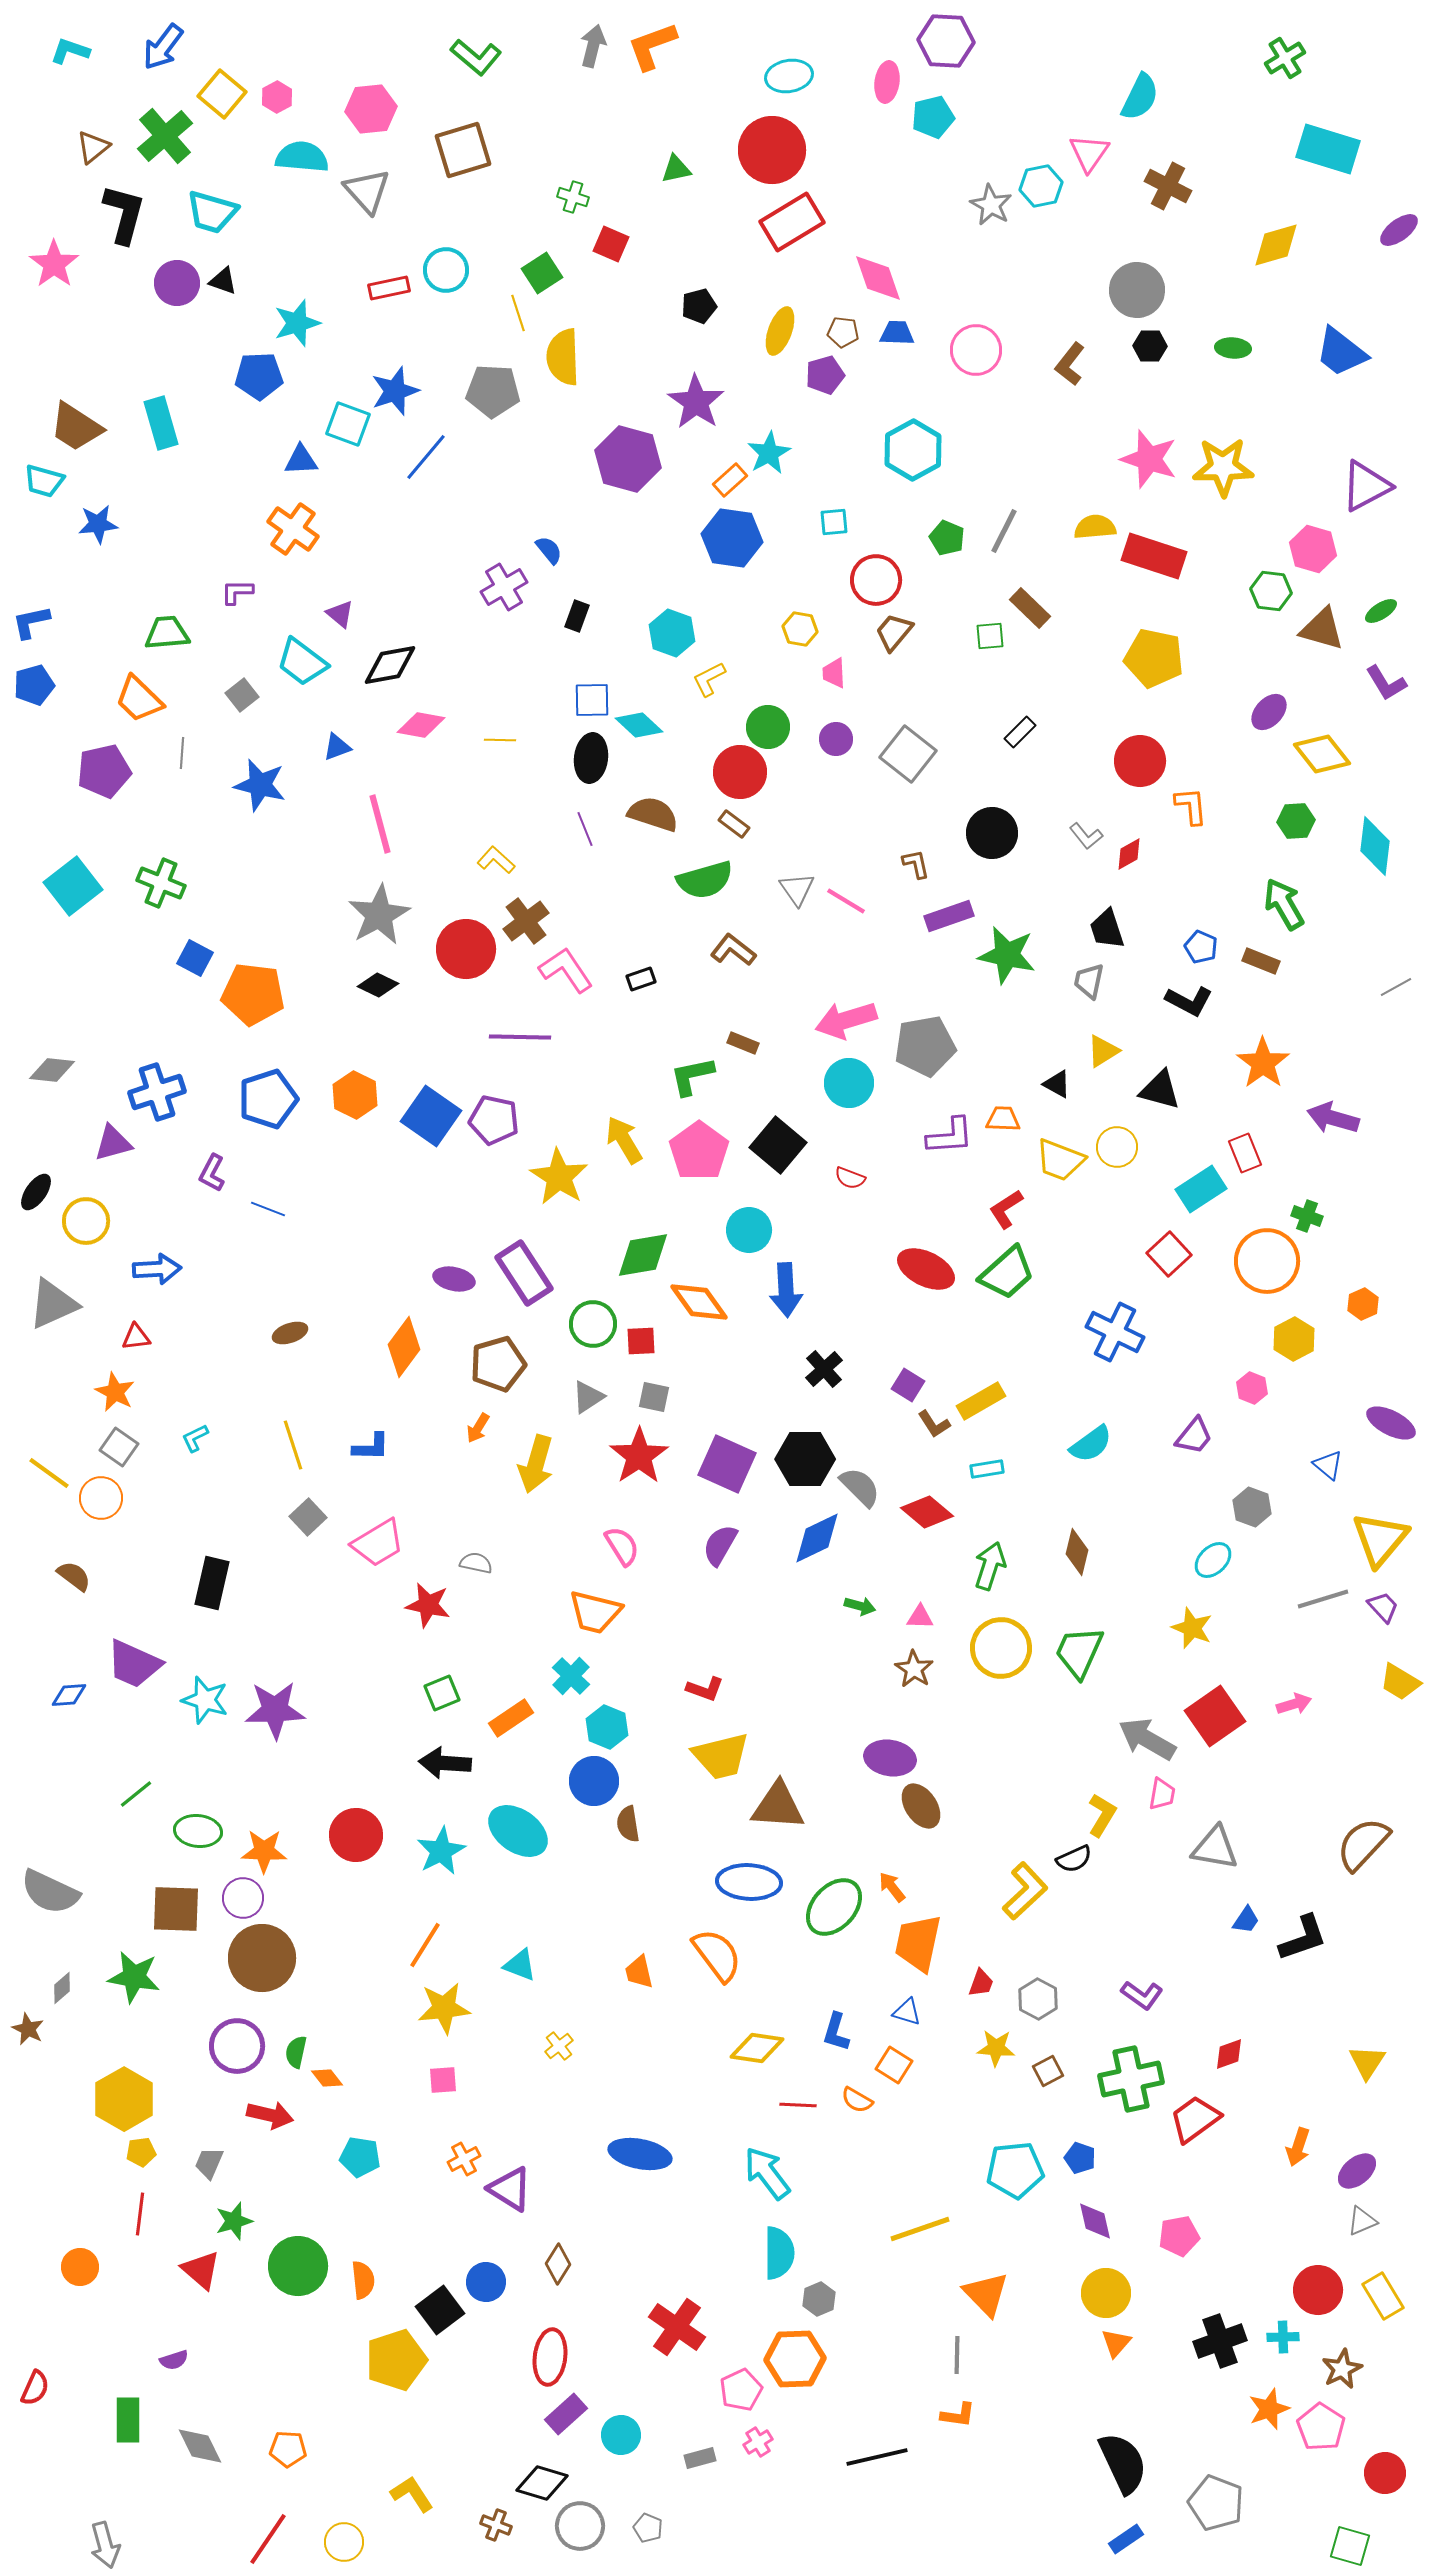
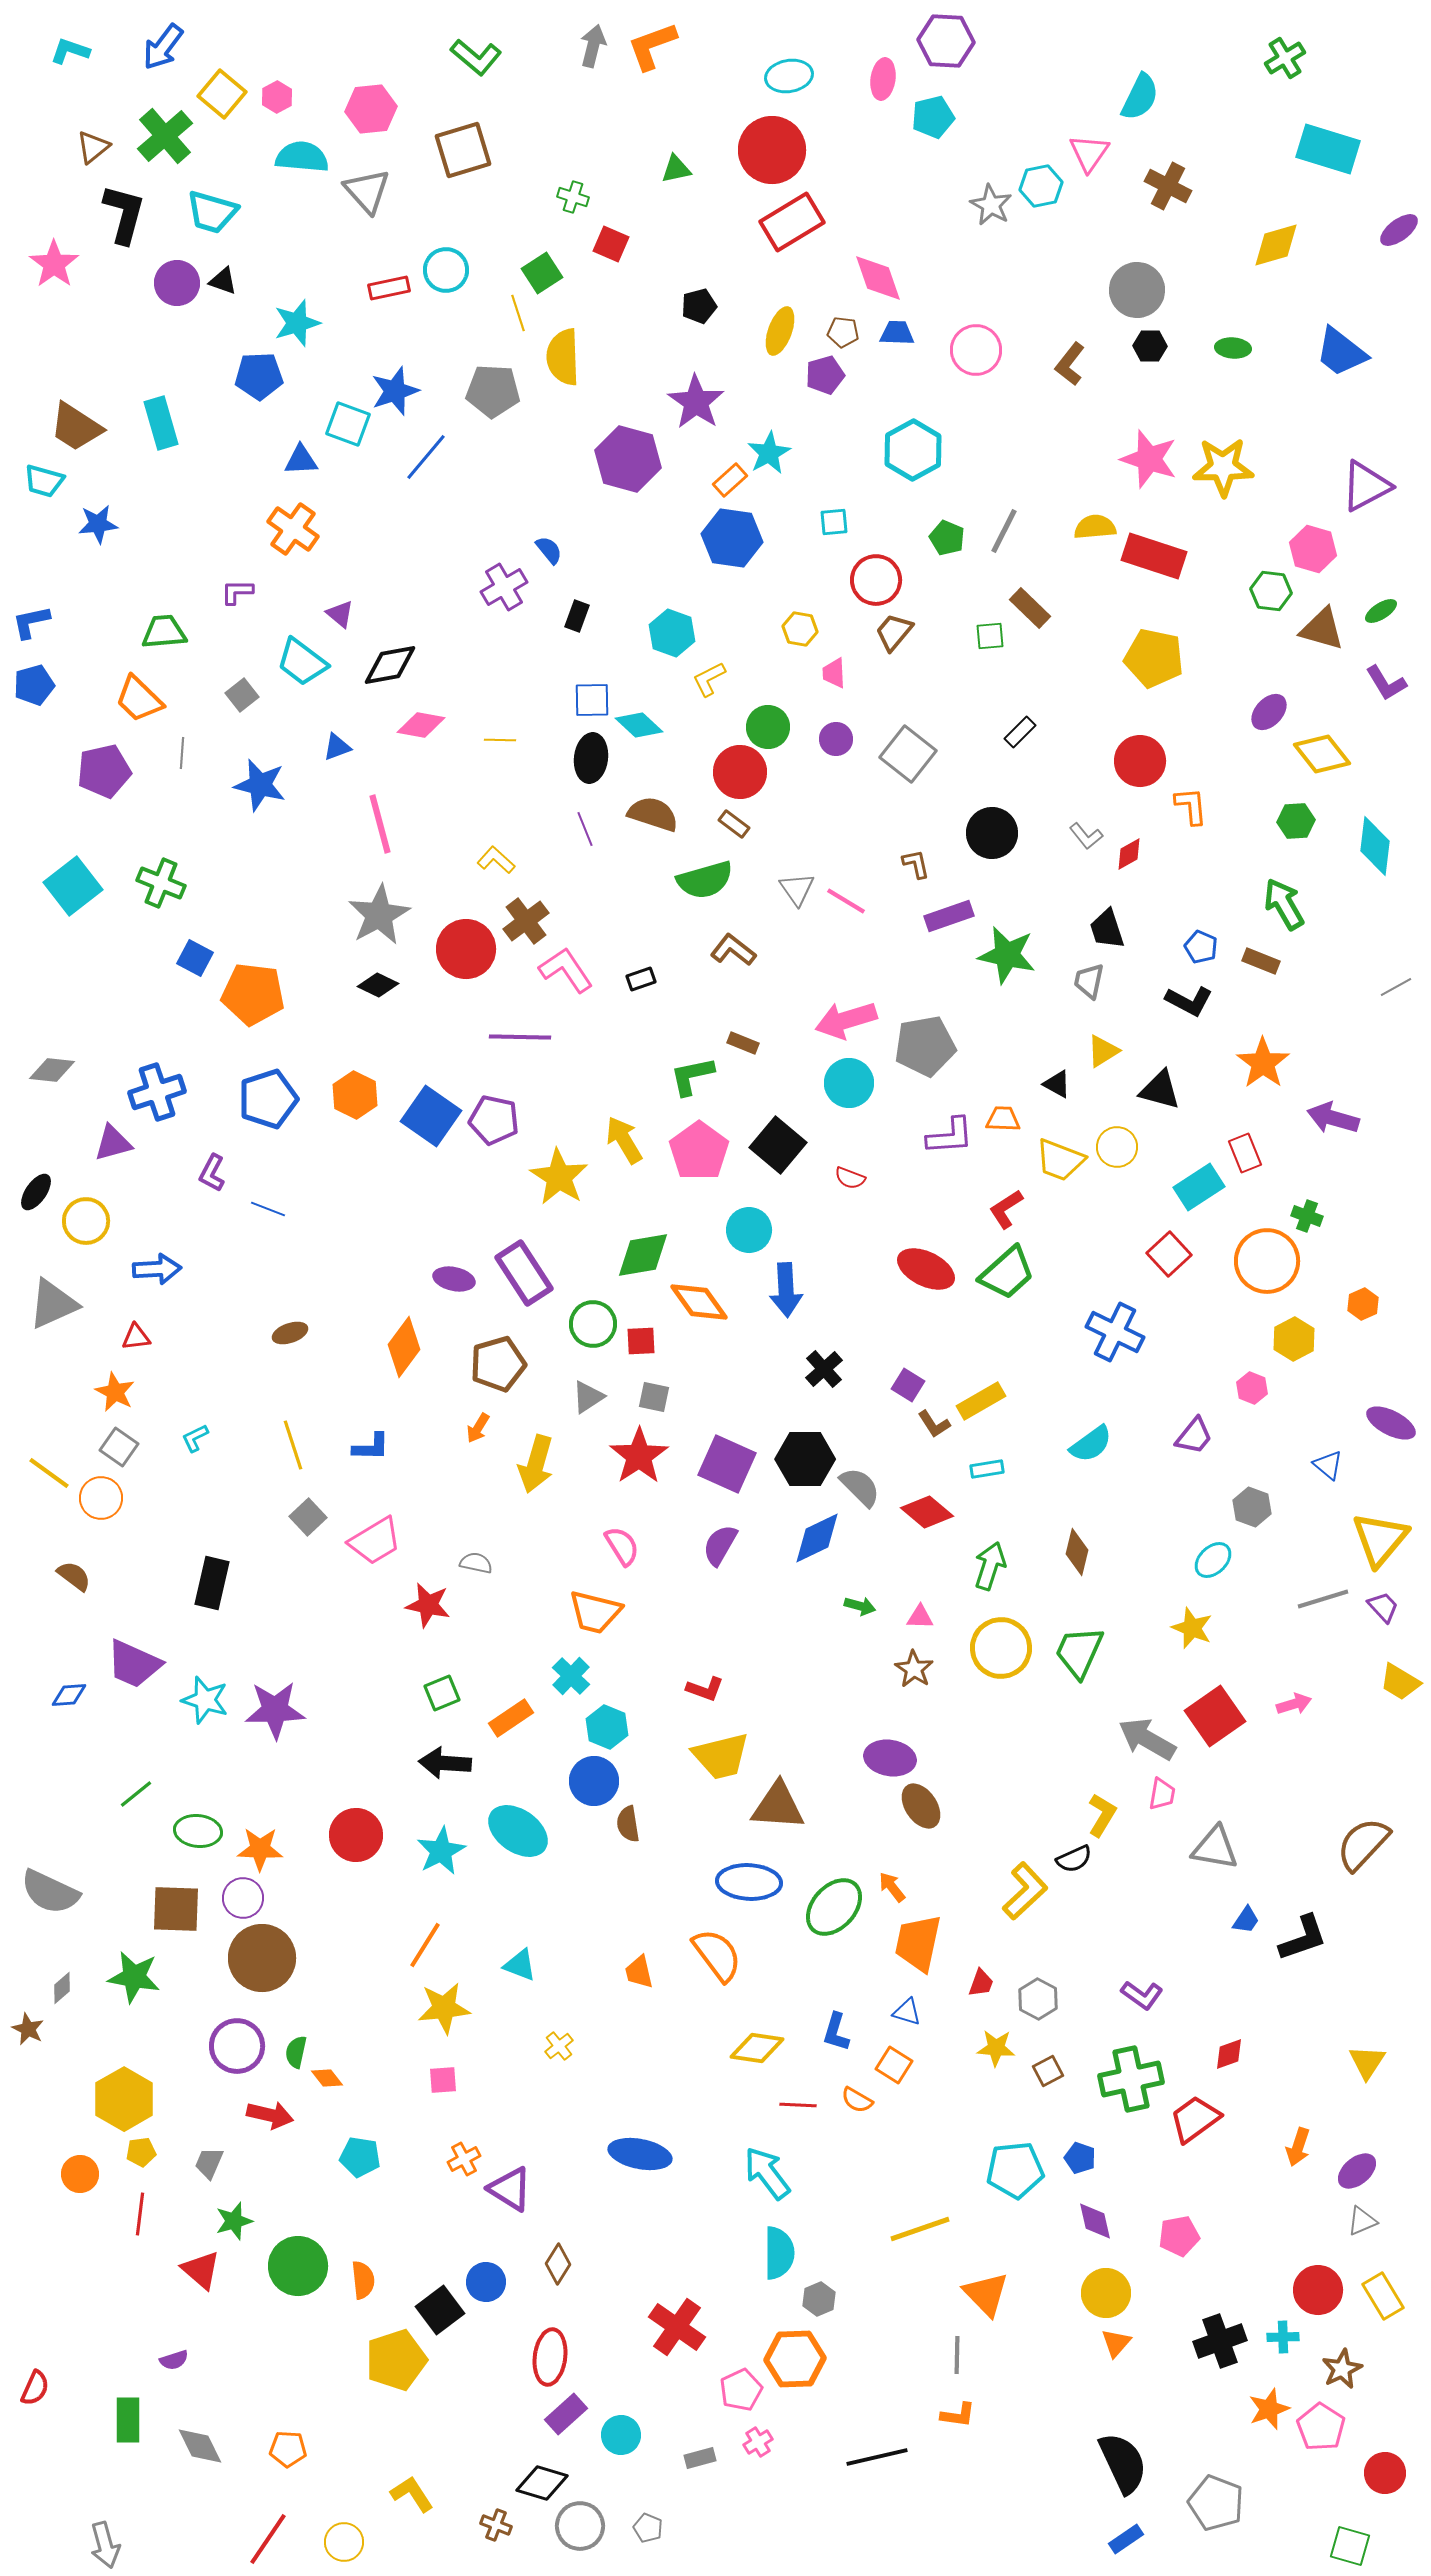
pink ellipse at (887, 82): moved 4 px left, 3 px up
green trapezoid at (167, 633): moved 3 px left, 1 px up
cyan rectangle at (1201, 1189): moved 2 px left, 2 px up
pink trapezoid at (378, 1543): moved 3 px left, 2 px up
orange star at (264, 1851): moved 4 px left, 2 px up
orange circle at (80, 2267): moved 93 px up
